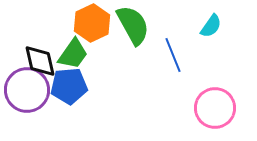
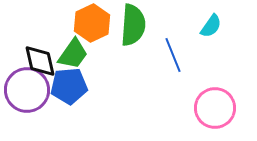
green semicircle: rotated 33 degrees clockwise
